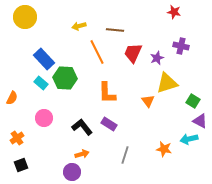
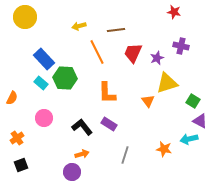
brown line: moved 1 px right; rotated 12 degrees counterclockwise
